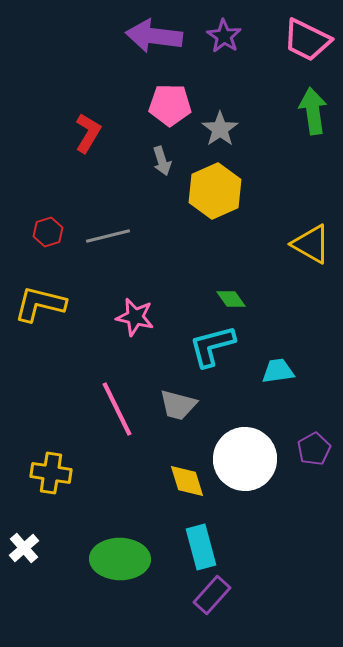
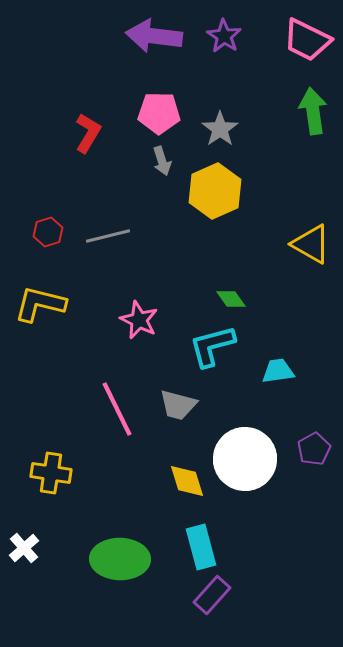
pink pentagon: moved 11 px left, 8 px down
pink star: moved 4 px right, 3 px down; rotated 12 degrees clockwise
